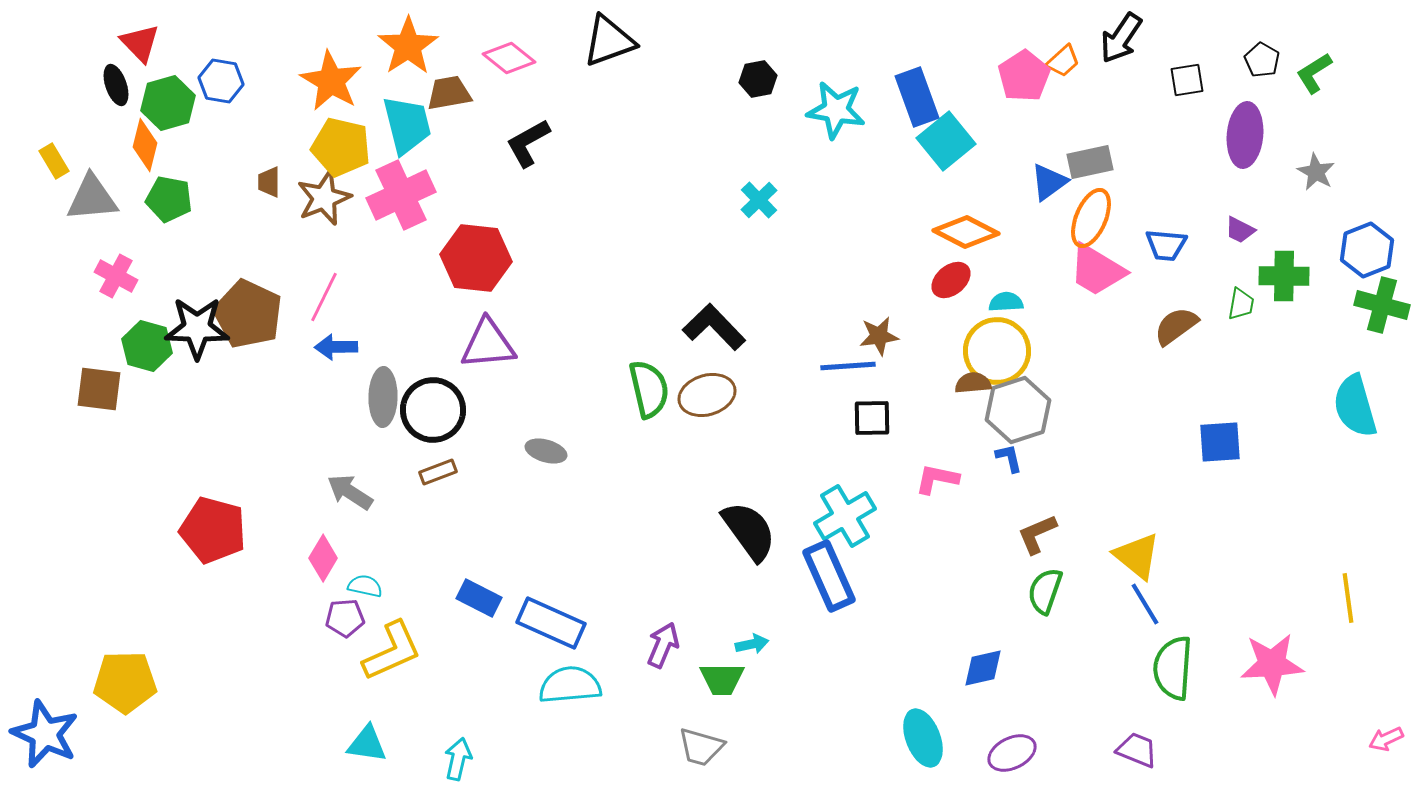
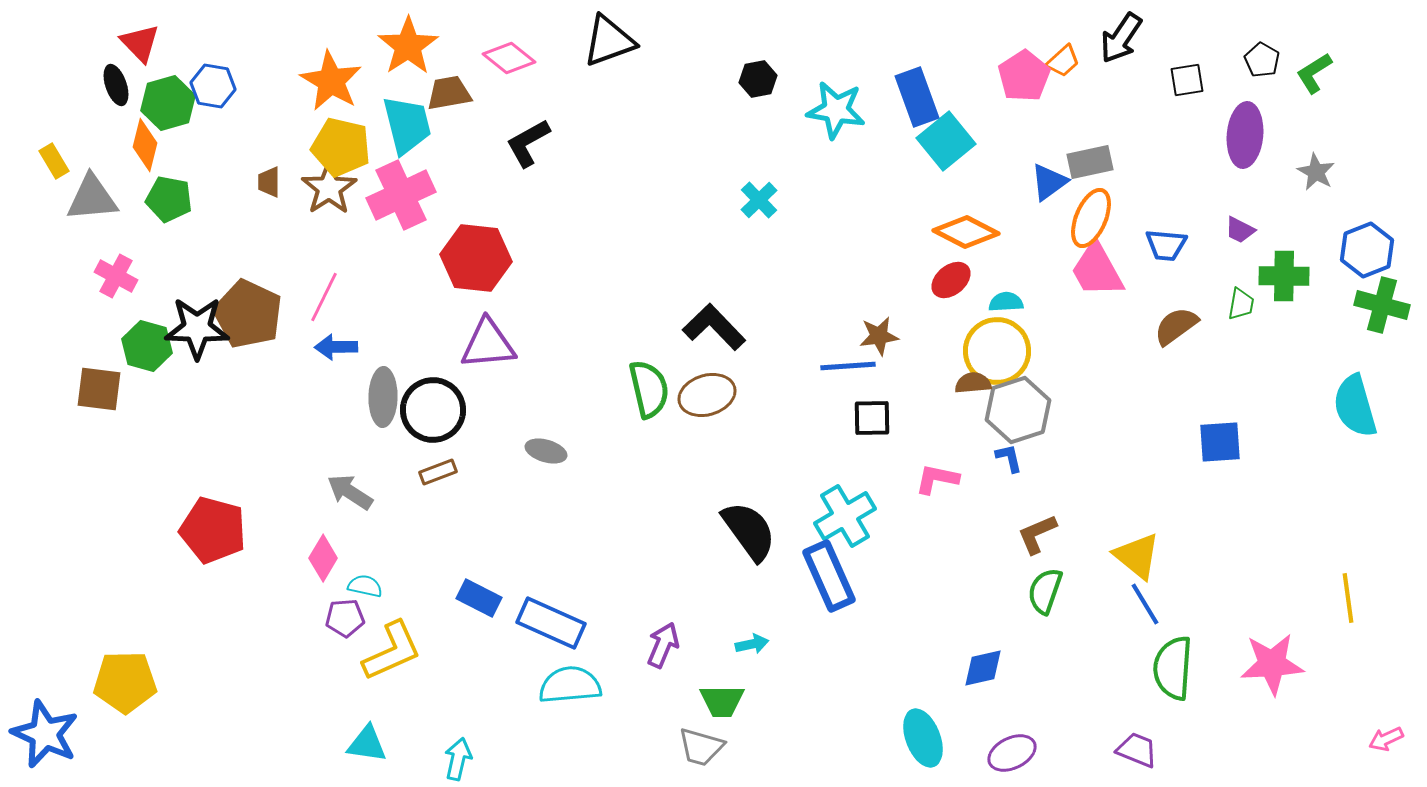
blue hexagon at (221, 81): moved 8 px left, 5 px down
brown star at (324, 198): moved 5 px right, 10 px up; rotated 12 degrees counterclockwise
pink trapezoid at (1097, 270): rotated 30 degrees clockwise
green trapezoid at (722, 679): moved 22 px down
